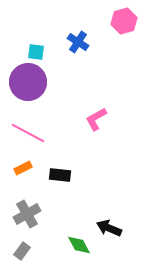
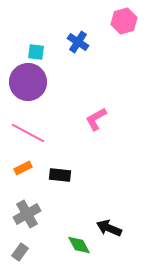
gray rectangle: moved 2 px left, 1 px down
